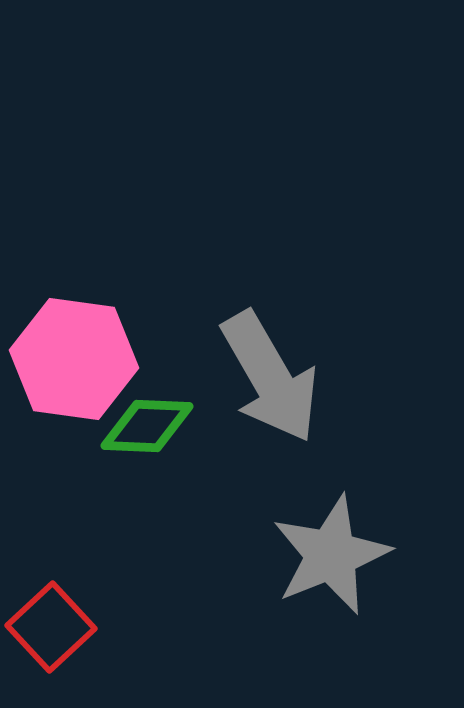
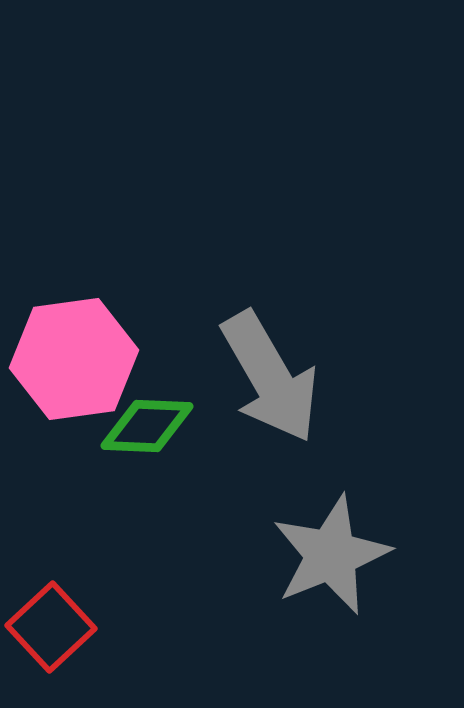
pink hexagon: rotated 16 degrees counterclockwise
